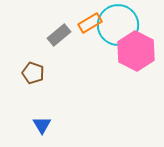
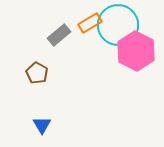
brown pentagon: moved 4 px right; rotated 10 degrees clockwise
